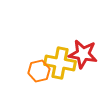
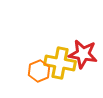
orange hexagon: rotated 10 degrees counterclockwise
